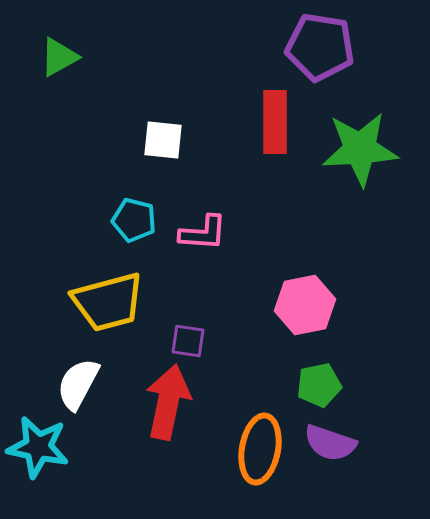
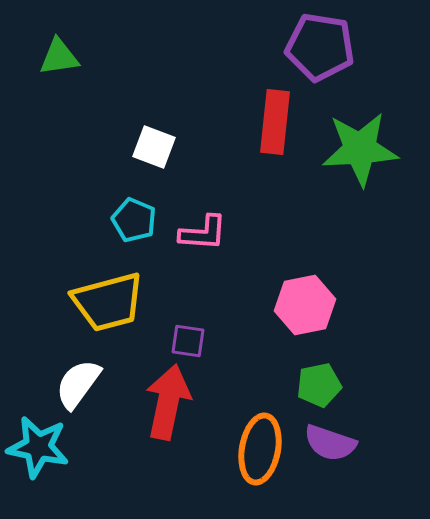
green triangle: rotated 21 degrees clockwise
red rectangle: rotated 6 degrees clockwise
white square: moved 9 px left, 7 px down; rotated 15 degrees clockwise
cyan pentagon: rotated 9 degrees clockwise
white semicircle: rotated 8 degrees clockwise
